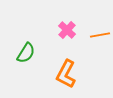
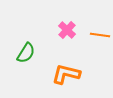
orange line: rotated 18 degrees clockwise
orange L-shape: rotated 76 degrees clockwise
